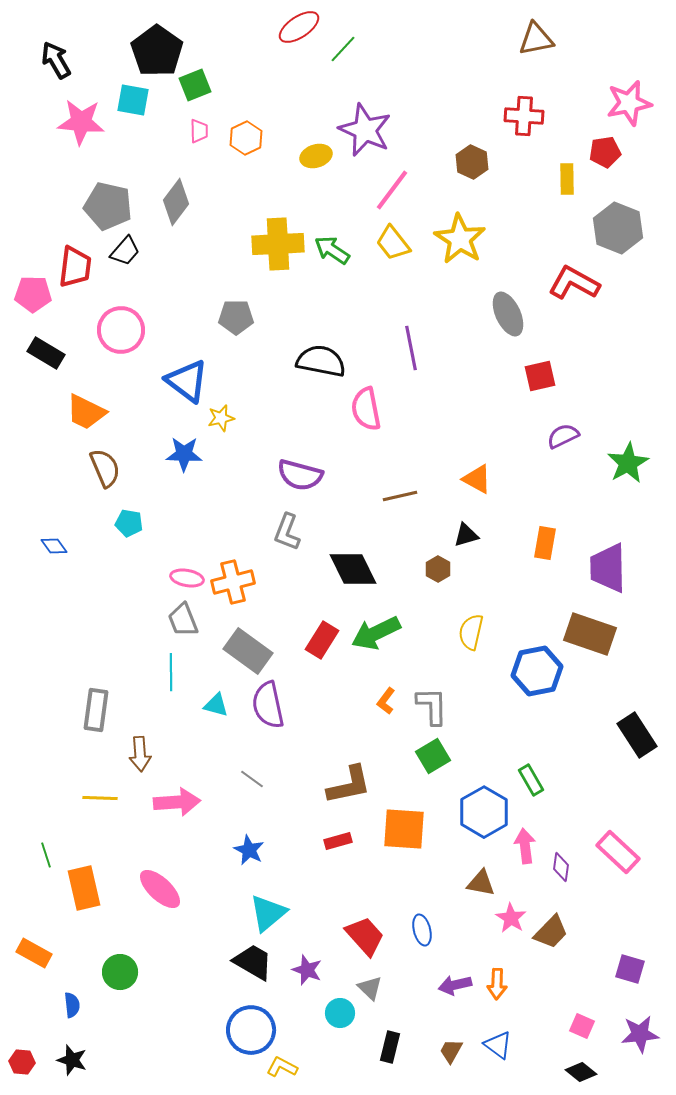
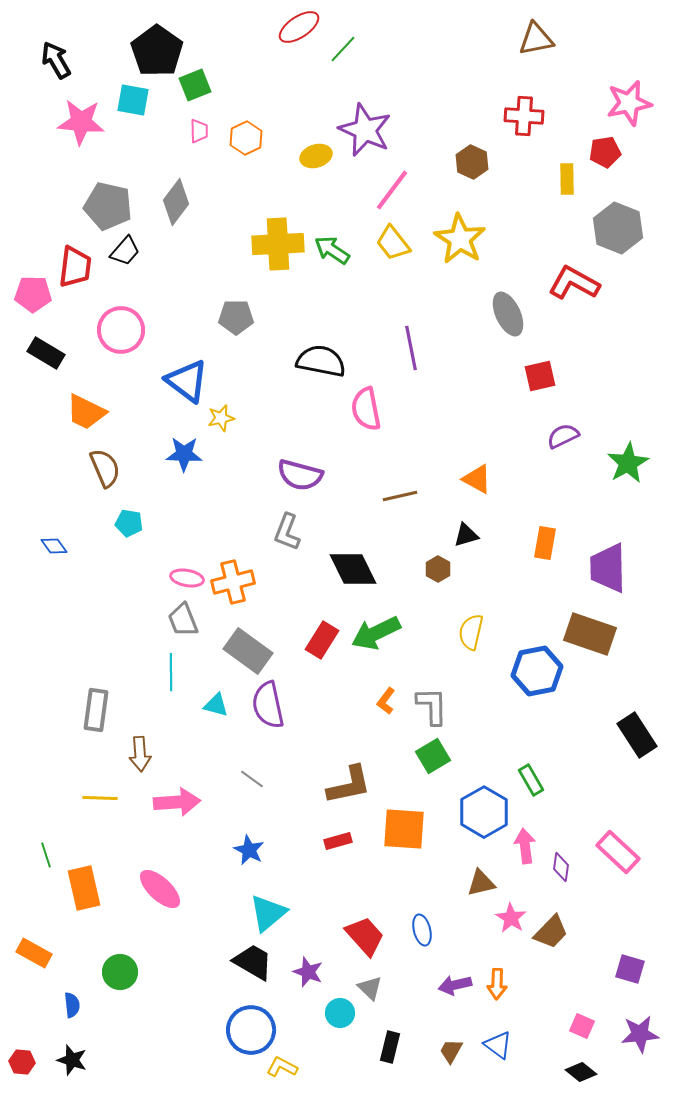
brown triangle at (481, 883): rotated 24 degrees counterclockwise
purple star at (307, 970): moved 1 px right, 2 px down
